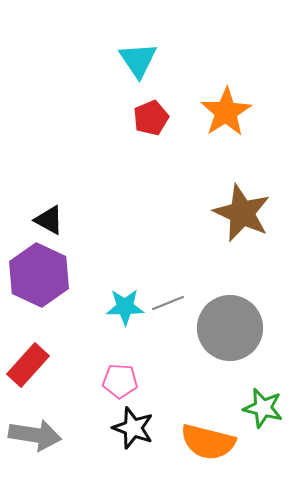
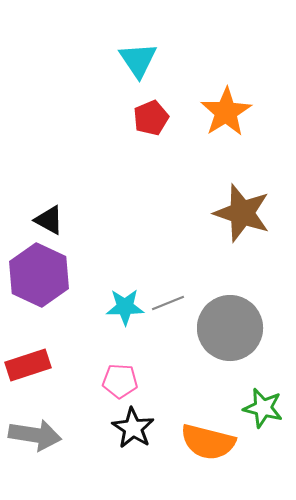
brown star: rotated 6 degrees counterclockwise
red rectangle: rotated 30 degrees clockwise
black star: rotated 12 degrees clockwise
